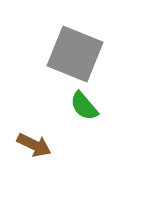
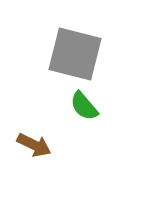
gray square: rotated 8 degrees counterclockwise
